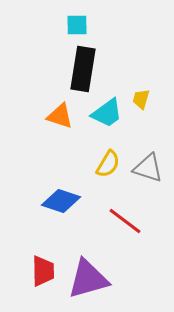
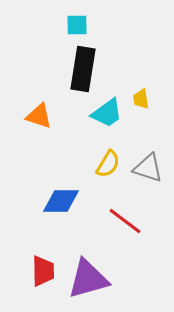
yellow trapezoid: rotated 25 degrees counterclockwise
orange triangle: moved 21 px left
blue diamond: rotated 18 degrees counterclockwise
